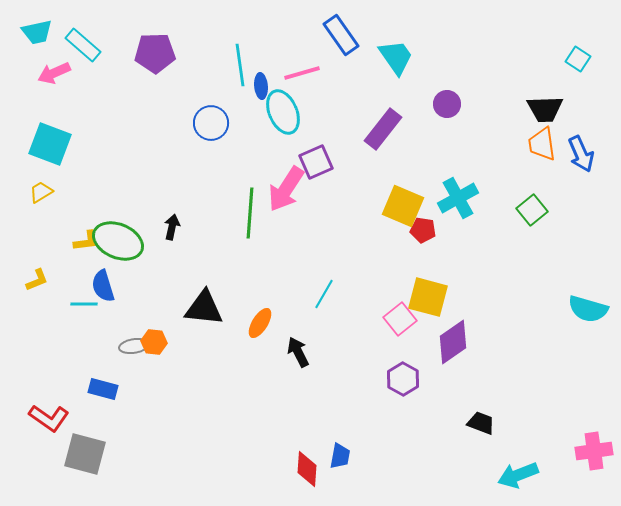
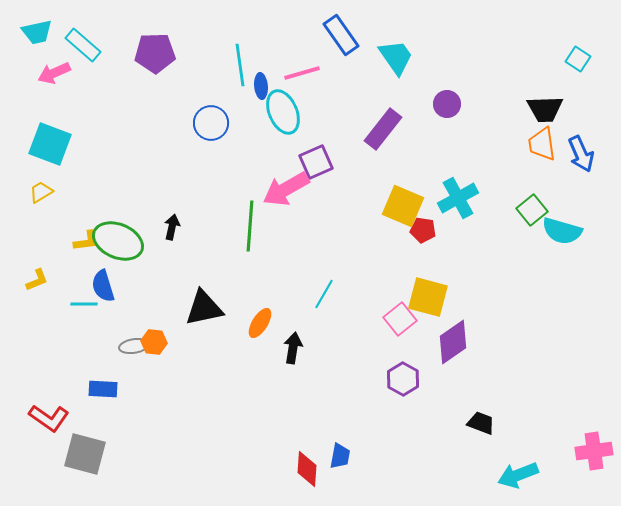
pink arrow at (286, 189): rotated 27 degrees clockwise
green line at (250, 213): moved 13 px down
black triangle at (204, 308): rotated 18 degrees counterclockwise
cyan semicircle at (588, 309): moved 26 px left, 78 px up
black arrow at (298, 352): moved 5 px left, 4 px up; rotated 36 degrees clockwise
blue rectangle at (103, 389): rotated 12 degrees counterclockwise
